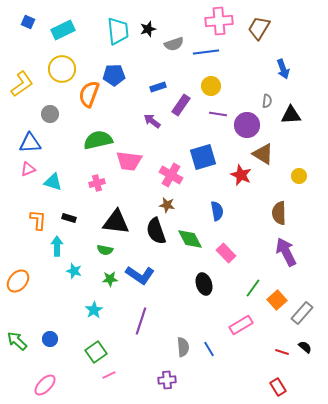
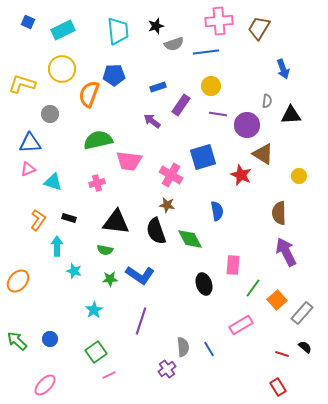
black star at (148, 29): moved 8 px right, 3 px up
yellow L-shape at (22, 84): rotated 128 degrees counterclockwise
orange L-shape at (38, 220): rotated 30 degrees clockwise
pink rectangle at (226, 253): moved 7 px right, 12 px down; rotated 48 degrees clockwise
red line at (282, 352): moved 2 px down
purple cross at (167, 380): moved 11 px up; rotated 30 degrees counterclockwise
